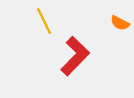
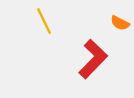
red L-shape: moved 18 px right, 3 px down
